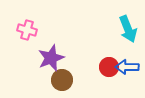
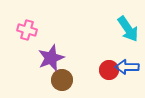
cyan arrow: rotated 12 degrees counterclockwise
red circle: moved 3 px down
